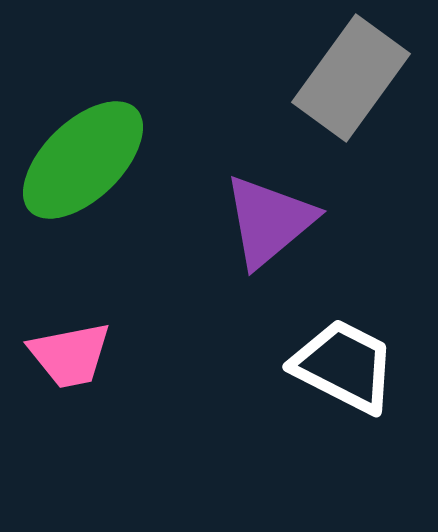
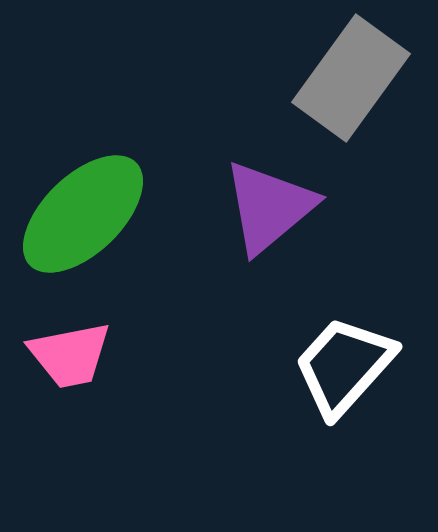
green ellipse: moved 54 px down
purple triangle: moved 14 px up
white trapezoid: rotated 75 degrees counterclockwise
